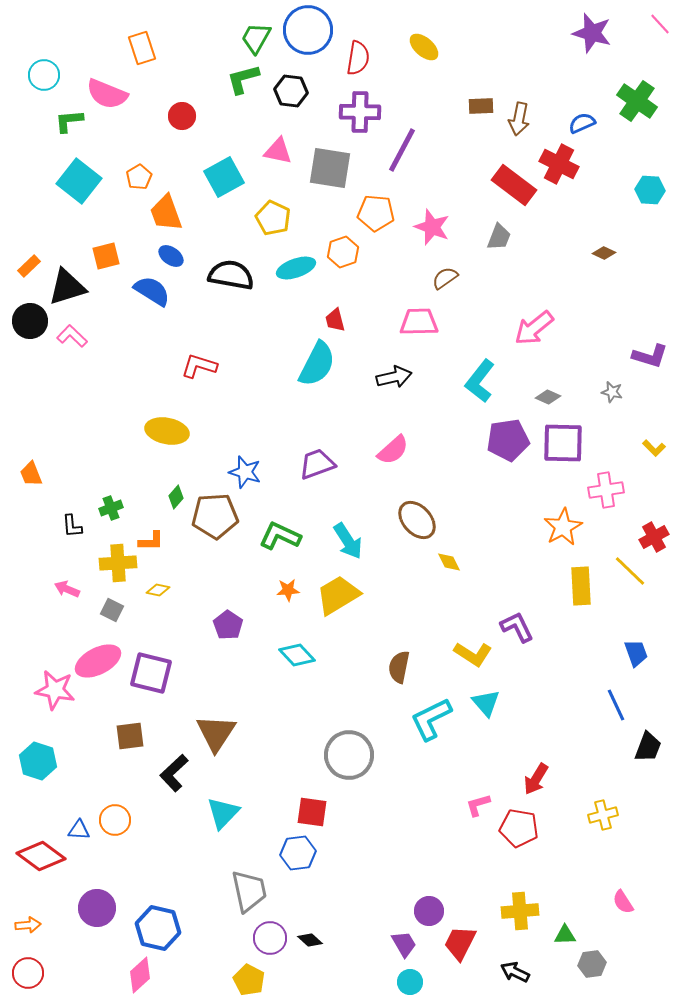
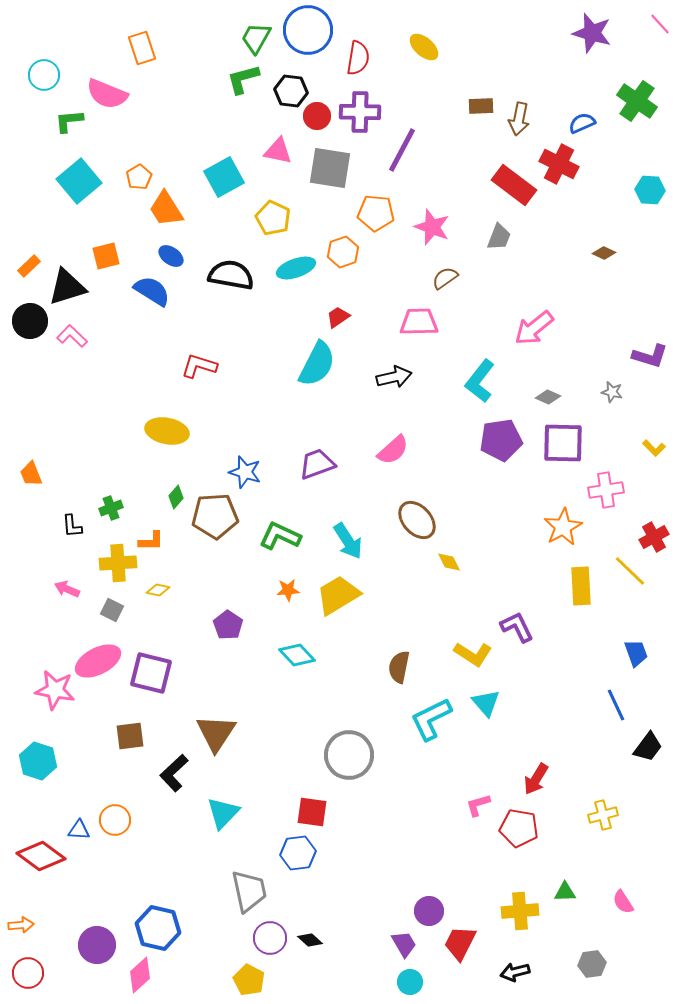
red circle at (182, 116): moved 135 px right
cyan square at (79, 181): rotated 12 degrees clockwise
orange trapezoid at (166, 213): moved 4 px up; rotated 12 degrees counterclockwise
red trapezoid at (335, 320): moved 3 px right, 3 px up; rotated 70 degrees clockwise
purple pentagon at (508, 440): moved 7 px left
black trapezoid at (648, 747): rotated 16 degrees clockwise
purple circle at (97, 908): moved 37 px down
orange arrow at (28, 925): moved 7 px left
green triangle at (565, 935): moved 43 px up
black arrow at (515, 972): rotated 40 degrees counterclockwise
